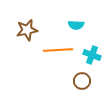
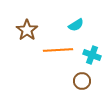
cyan semicircle: rotated 35 degrees counterclockwise
brown star: rotated 25 degrees counterclockwise
